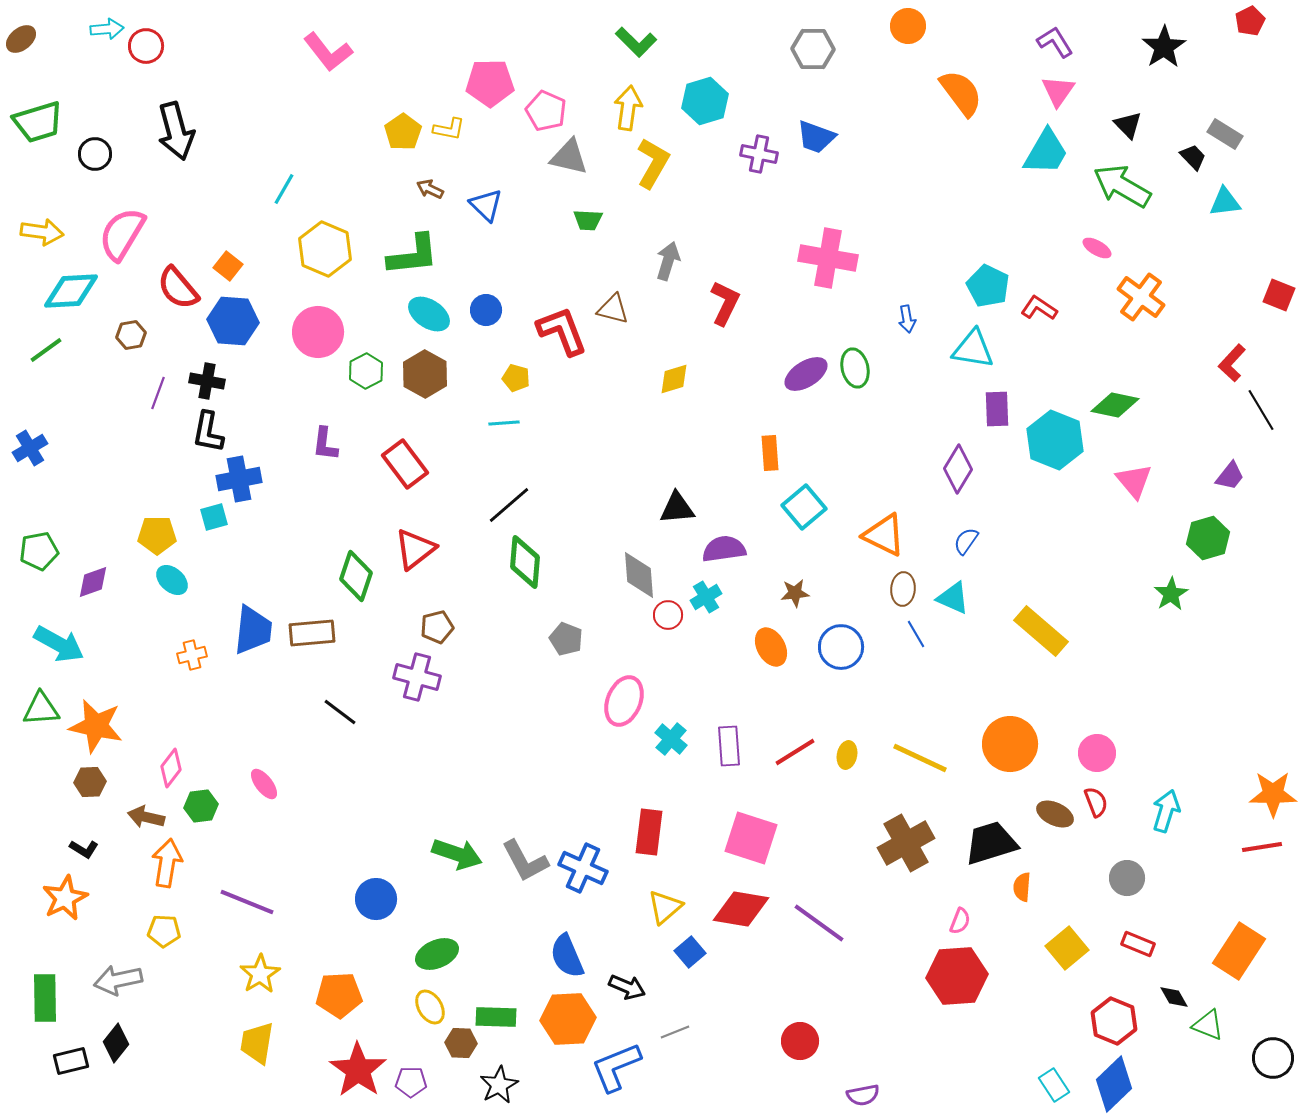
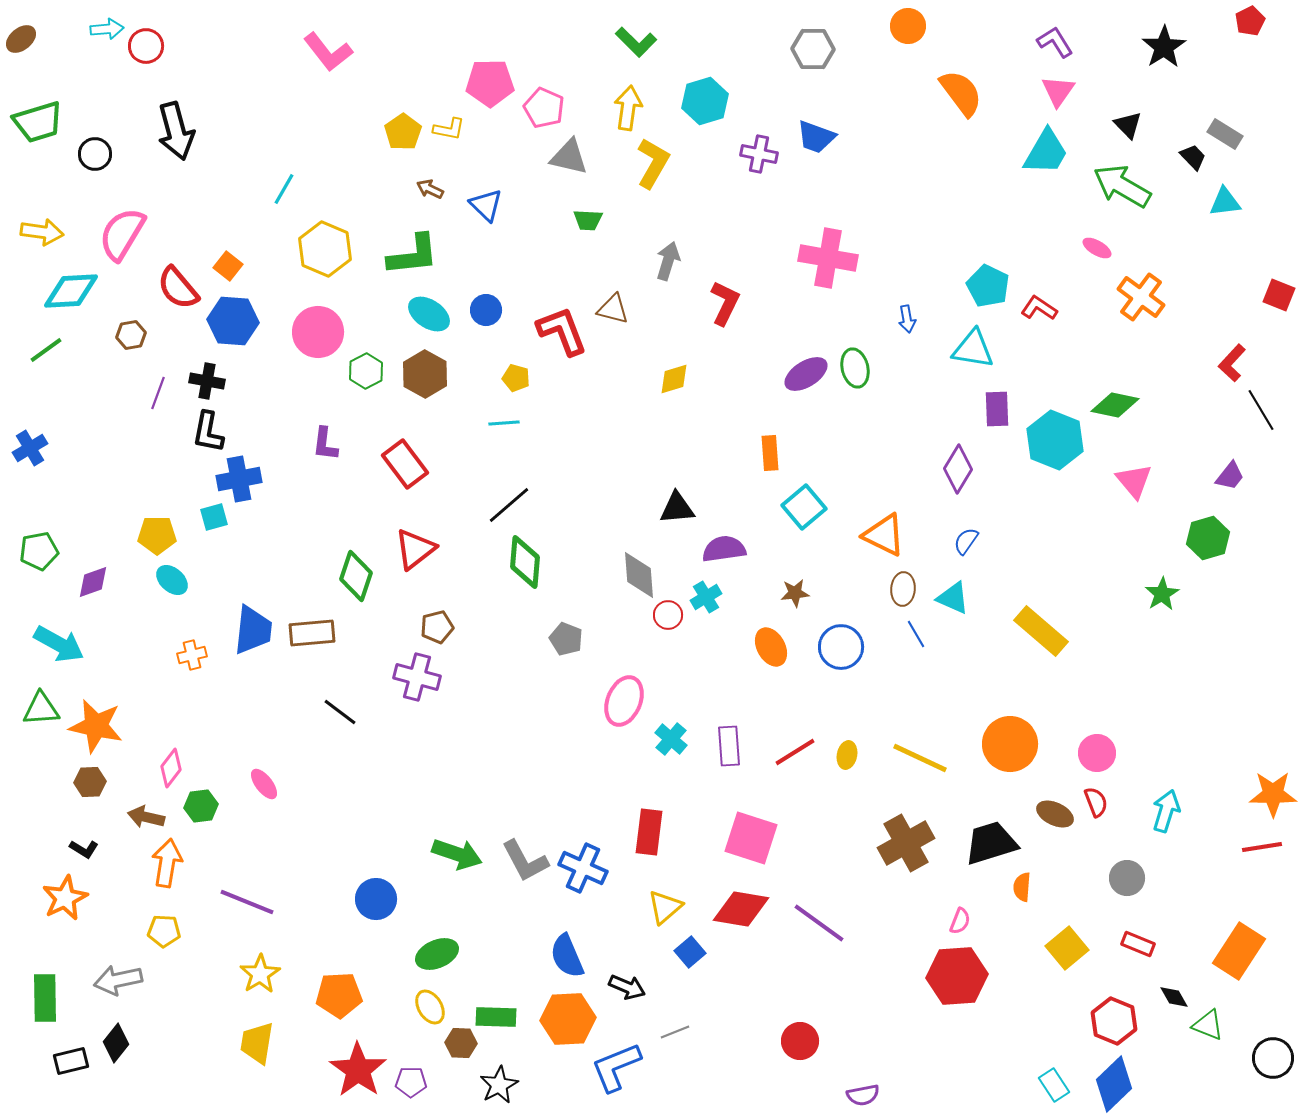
pink pentagon at (546, 111): moved 2 px left, 3 px up
green star at (1171, 594): moved 9 px left
